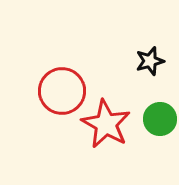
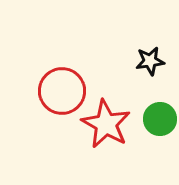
black star: rotated 8 degrees clockwise
